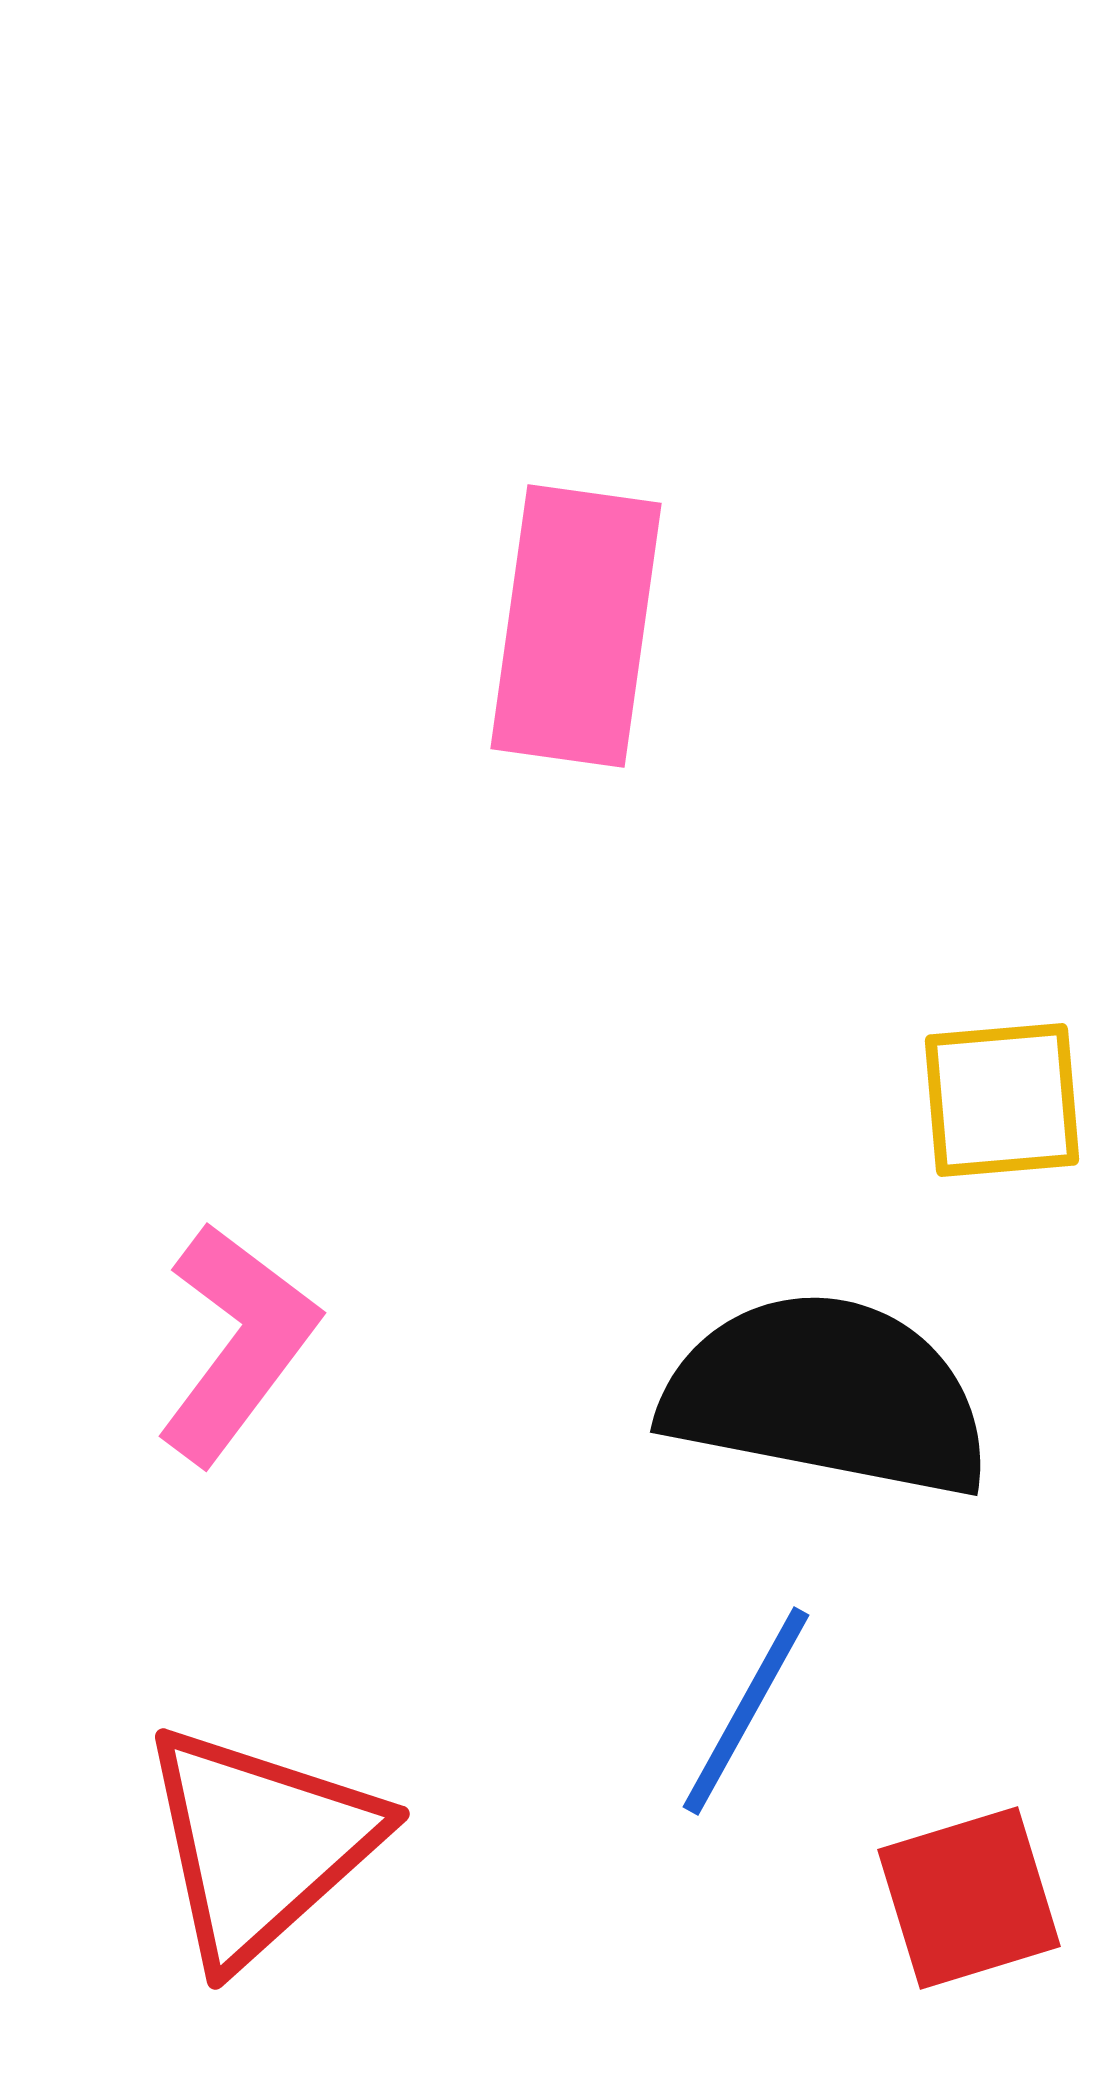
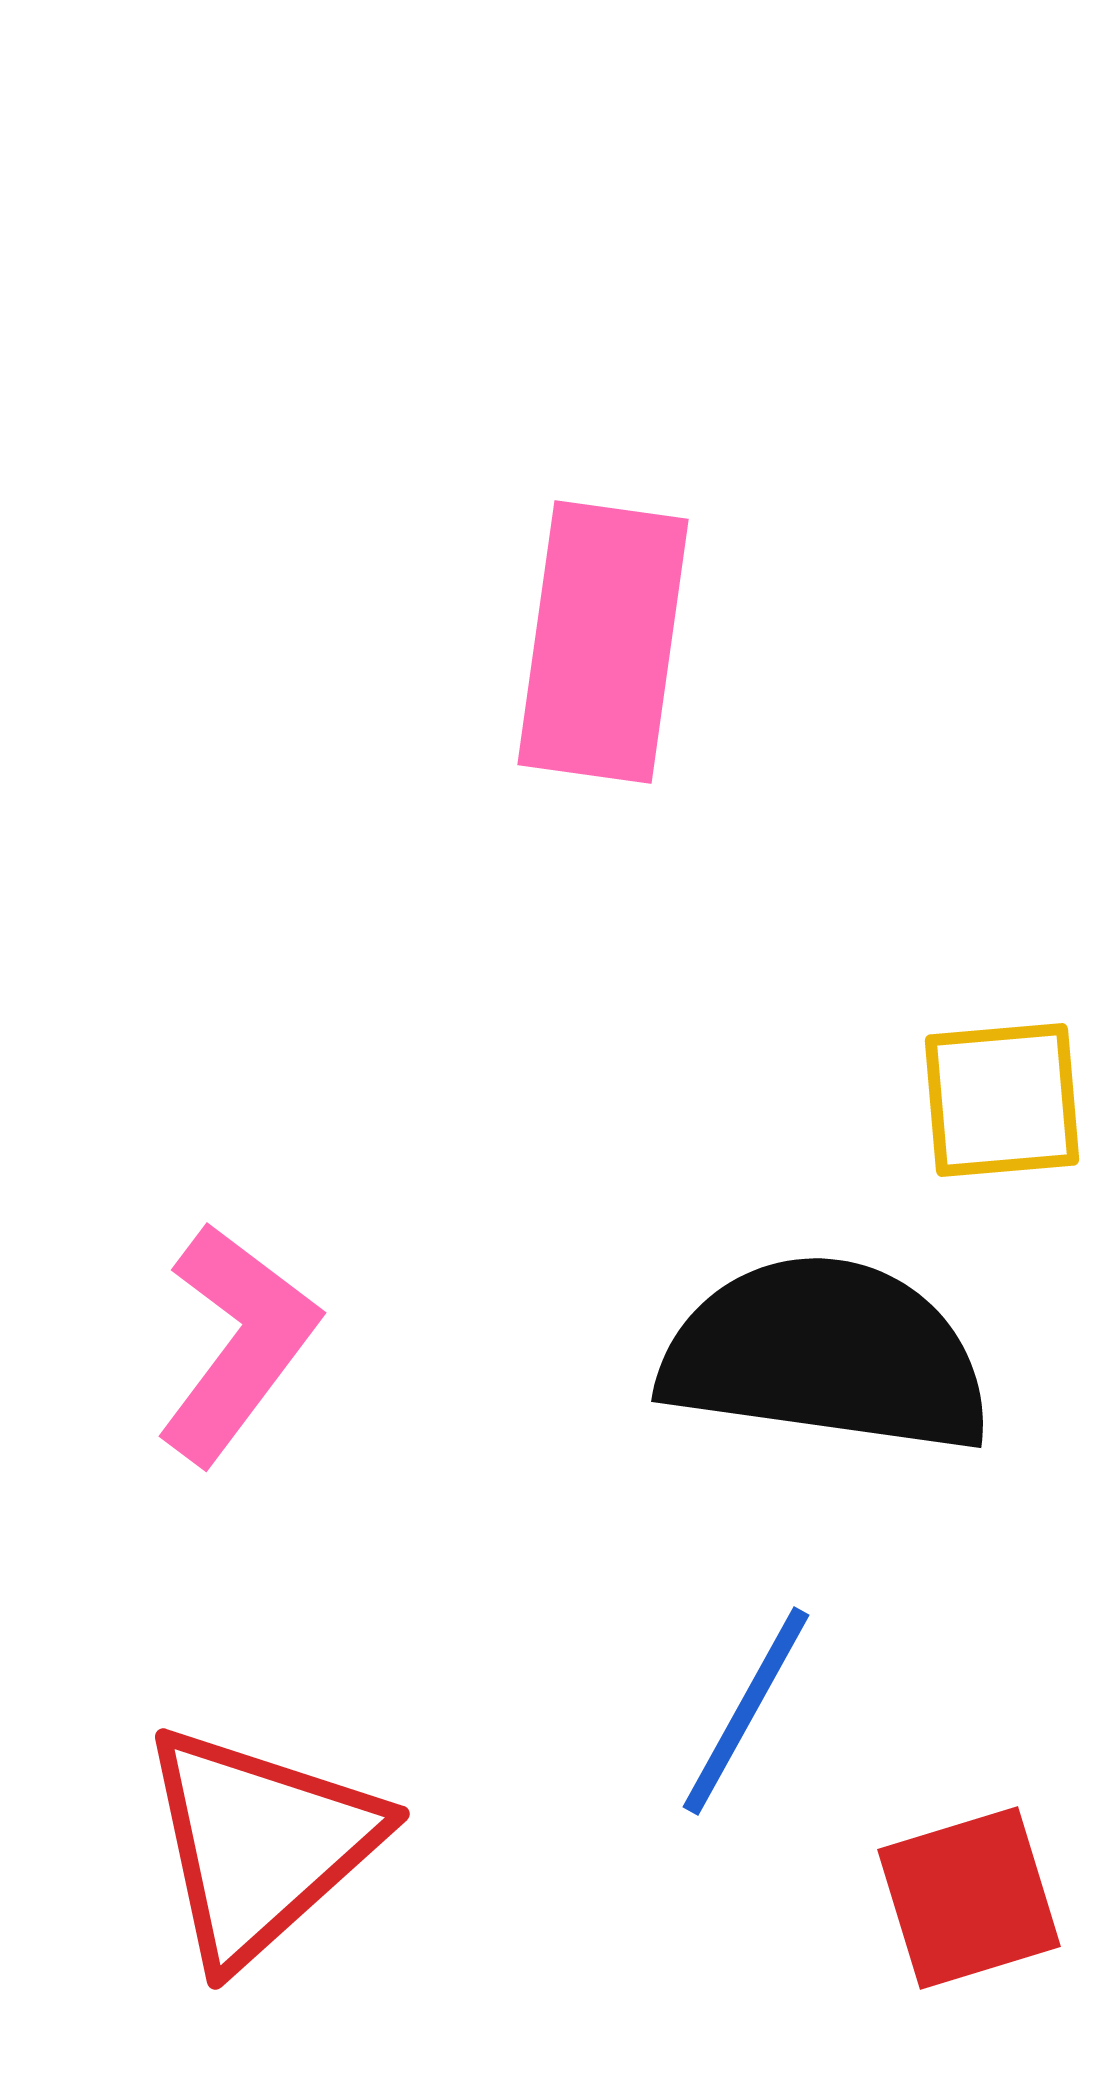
pink rectangle: moved 27 px right, 16 px down
black semicircle: moved 1 px left, 40 px up; rotated 3 degrees counterclockwise
